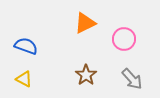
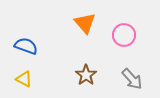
orange triangle: rotated 45 degrees counterclockwise
pink circle: moved 4 px up
